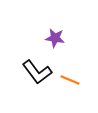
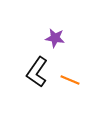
black L-shape: rotated 72 degrees clockwise
